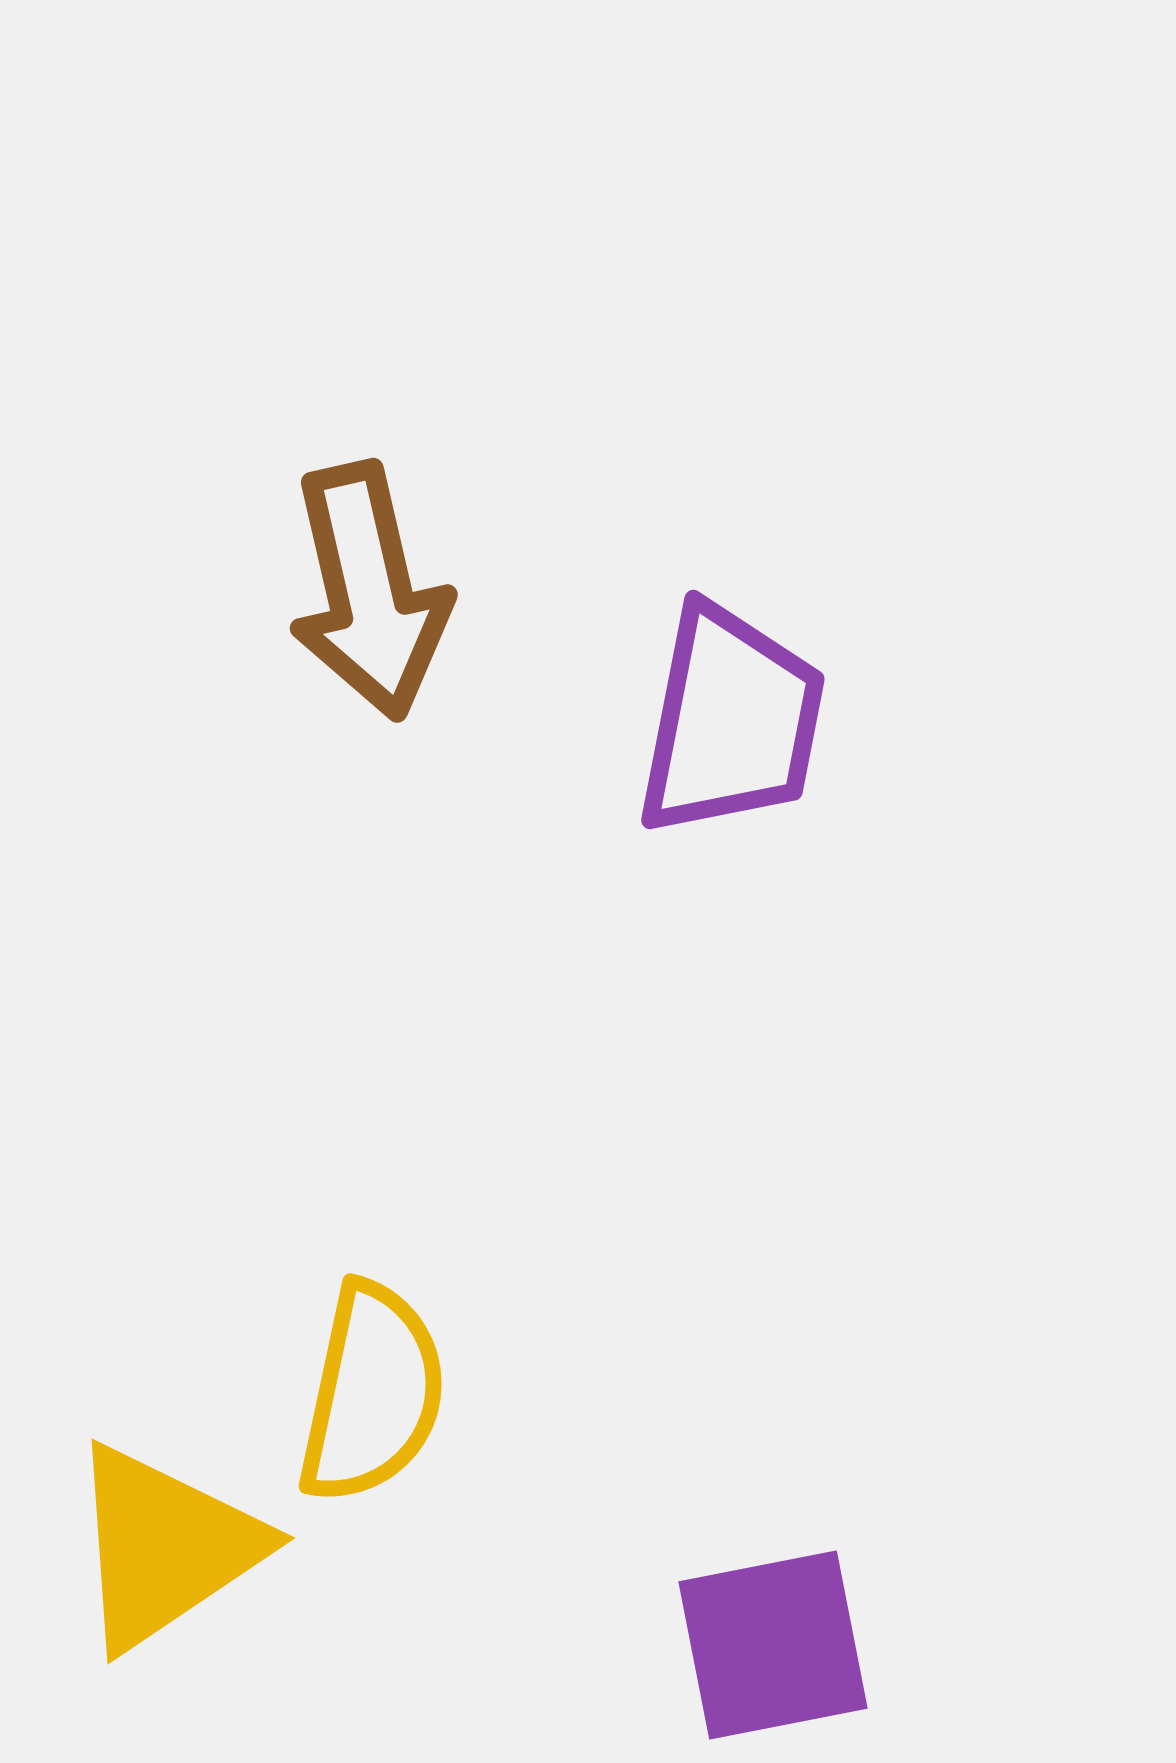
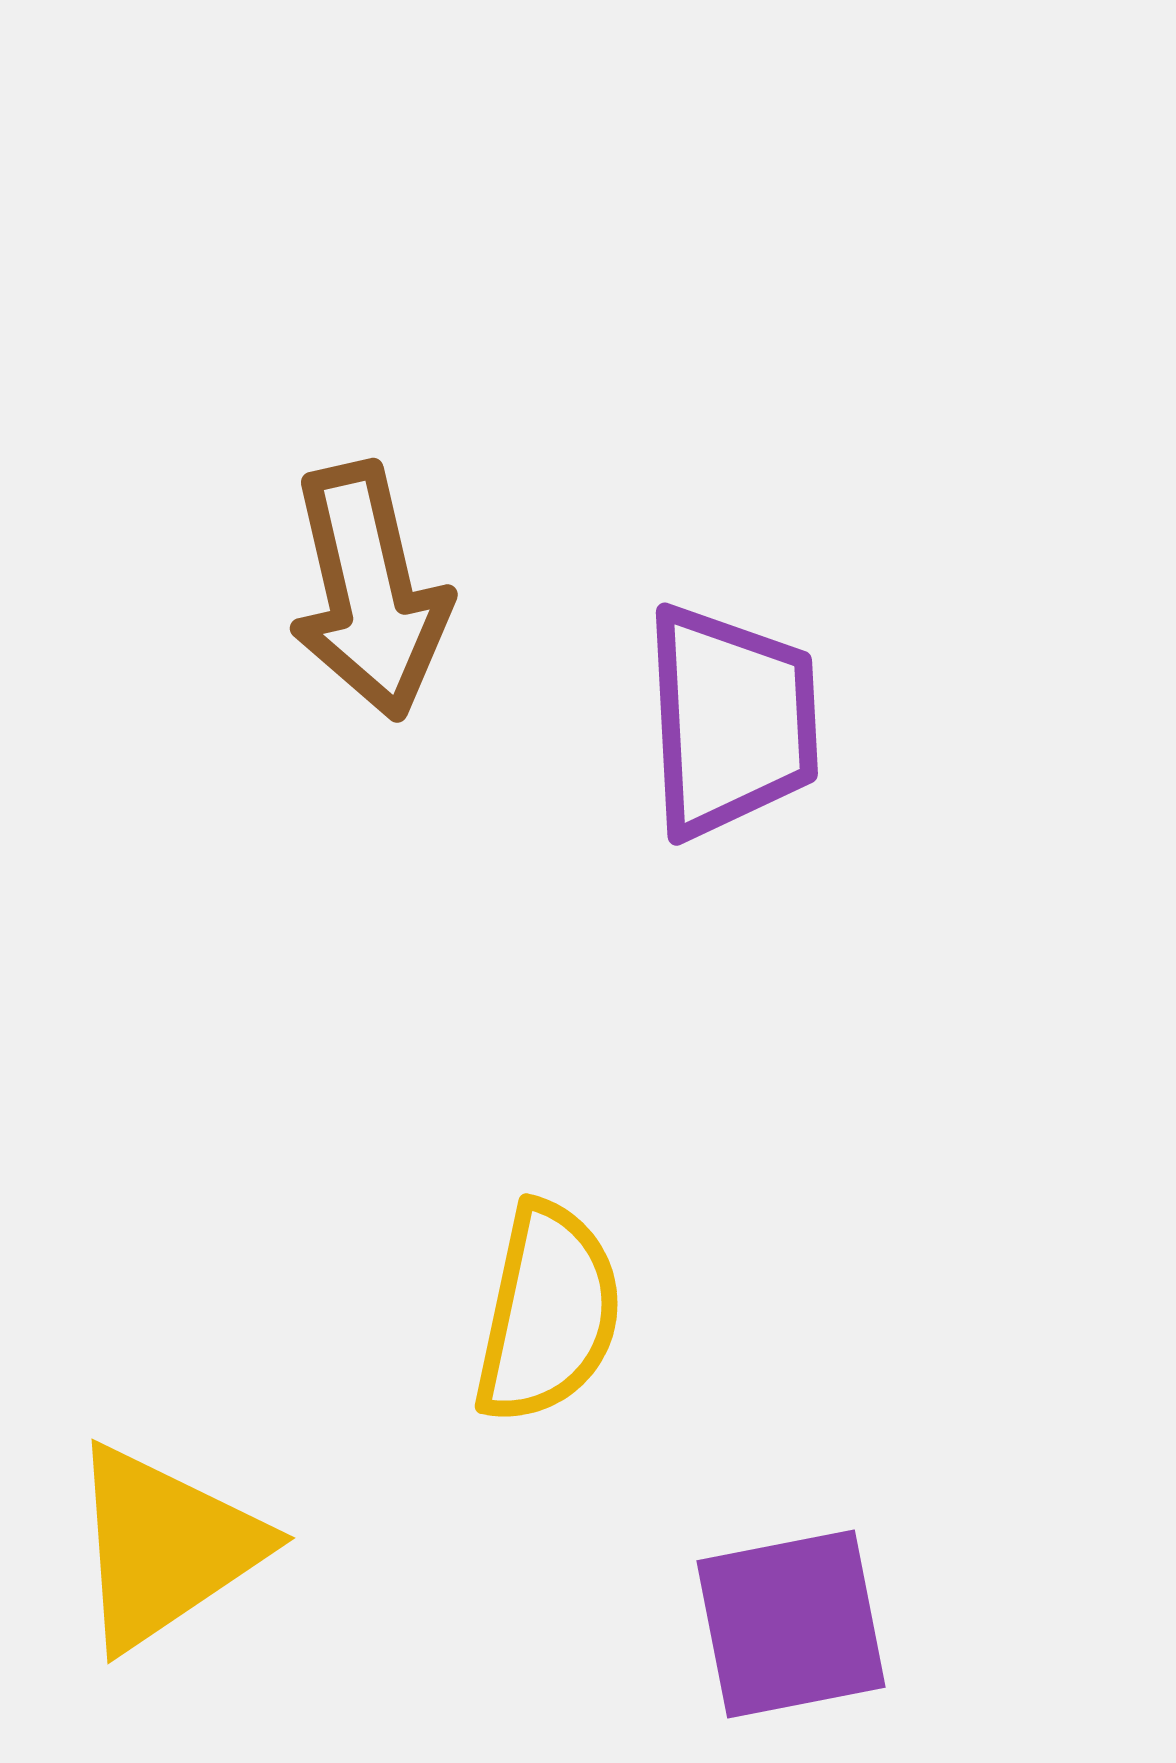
purple trapezoid: rotated 14 degrees counterclockwise
yellow semicircle: moved 176 px right, 80 px up
purple square: moved 18 px right, 21 px up
